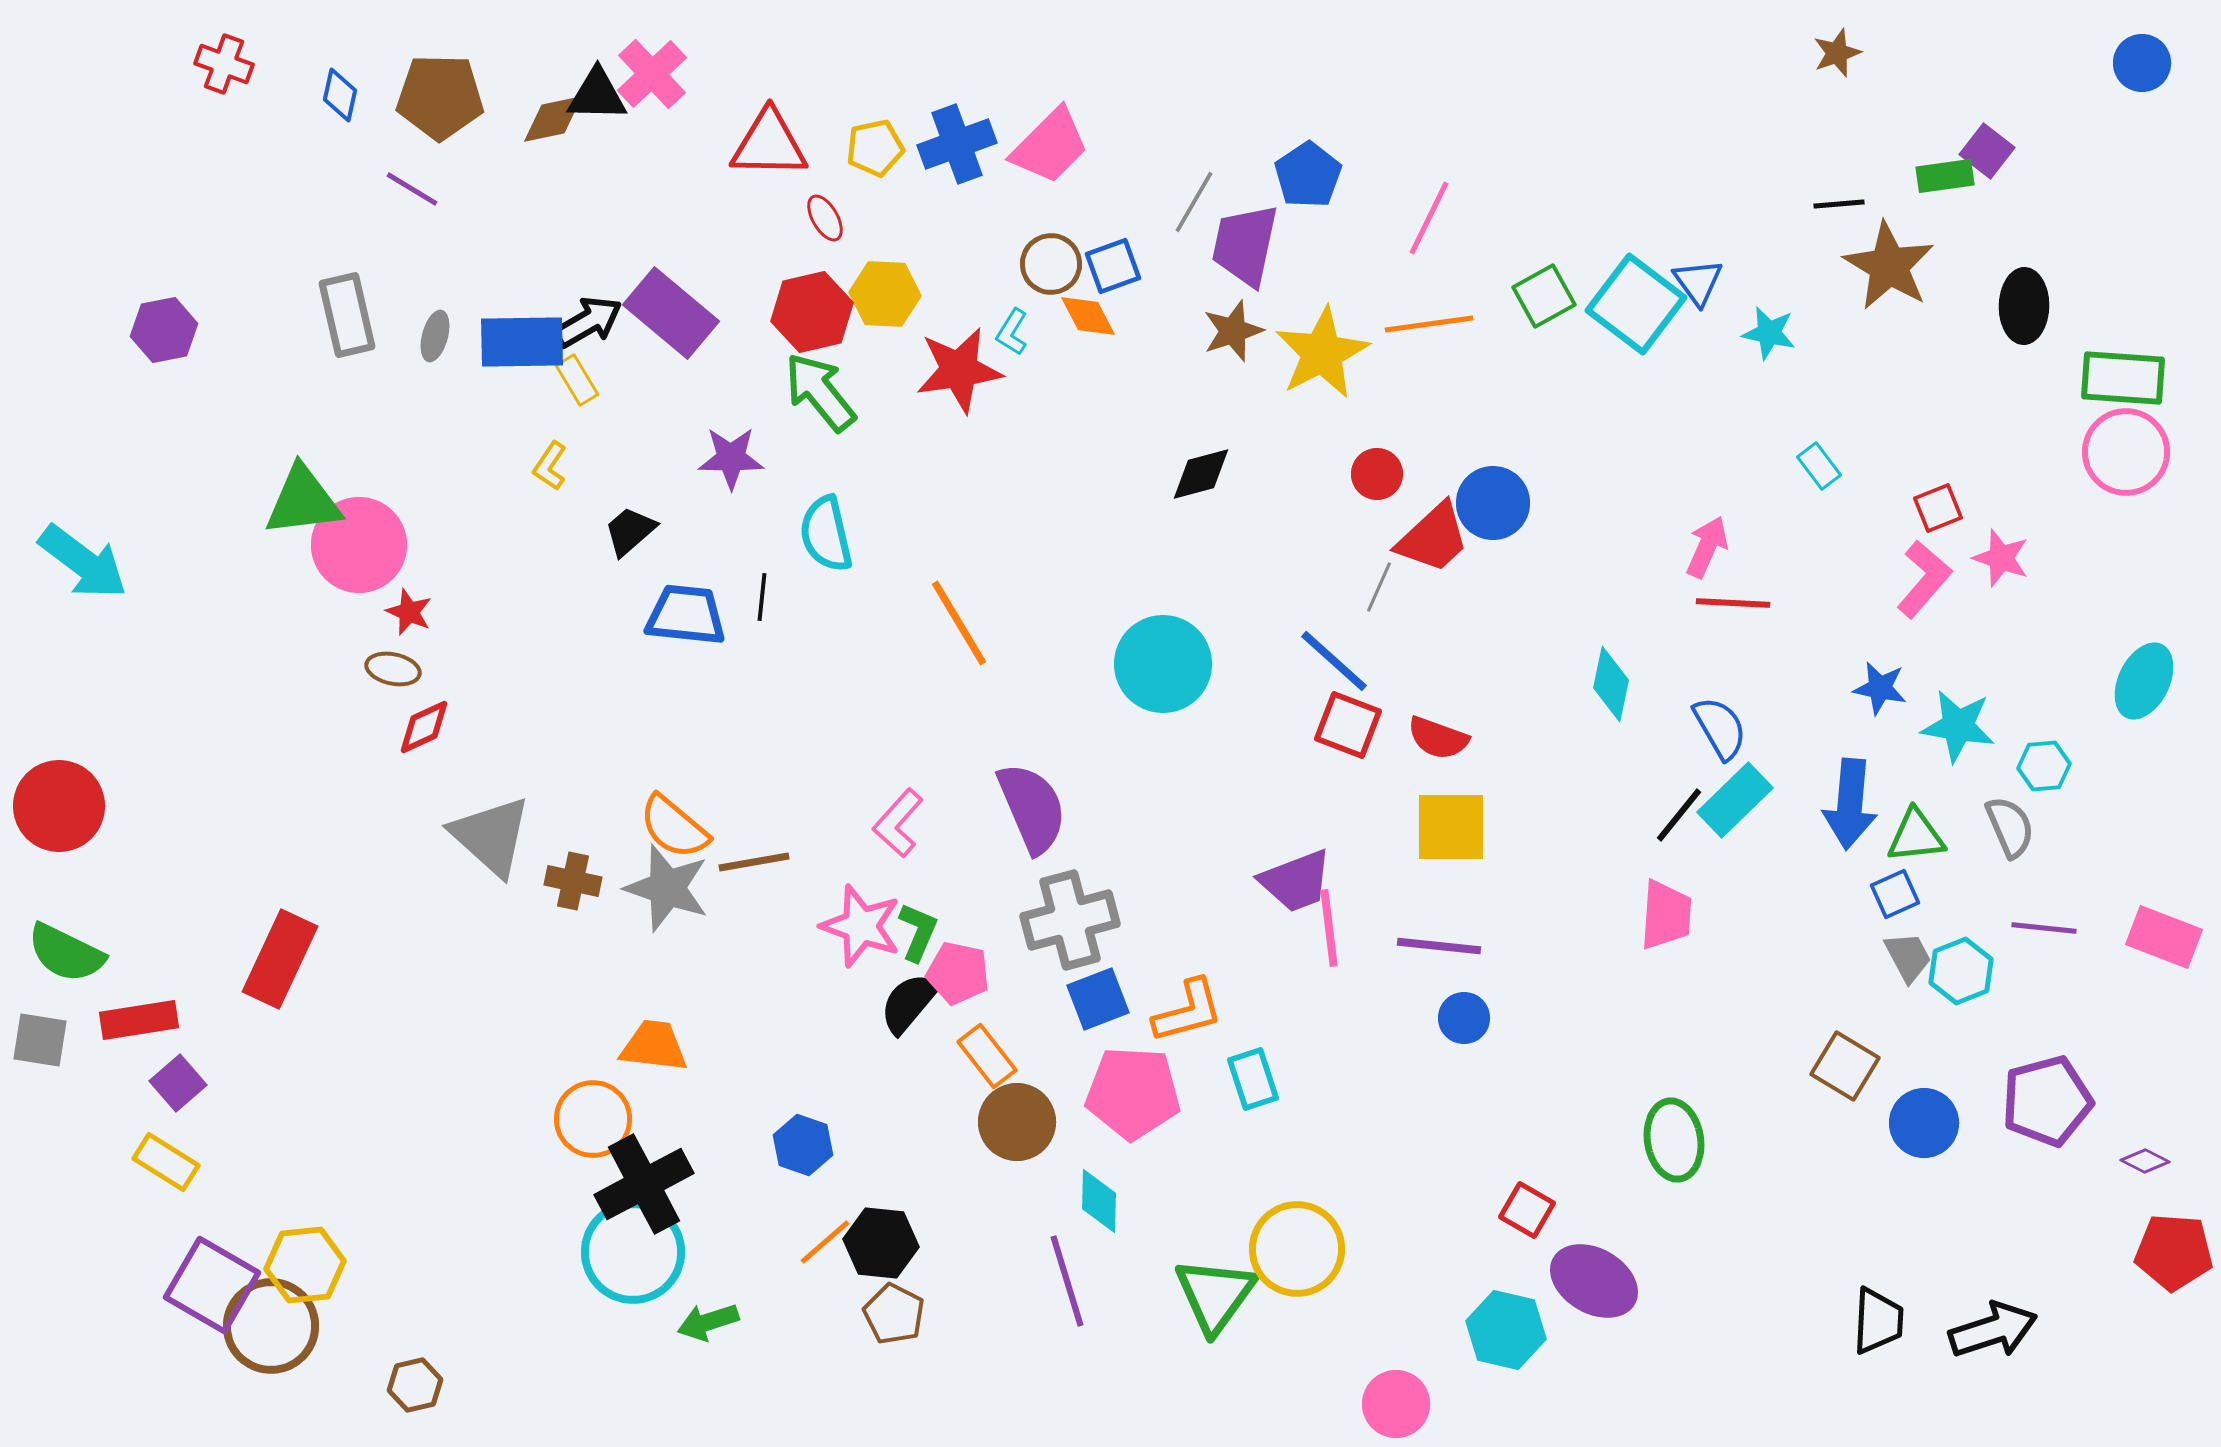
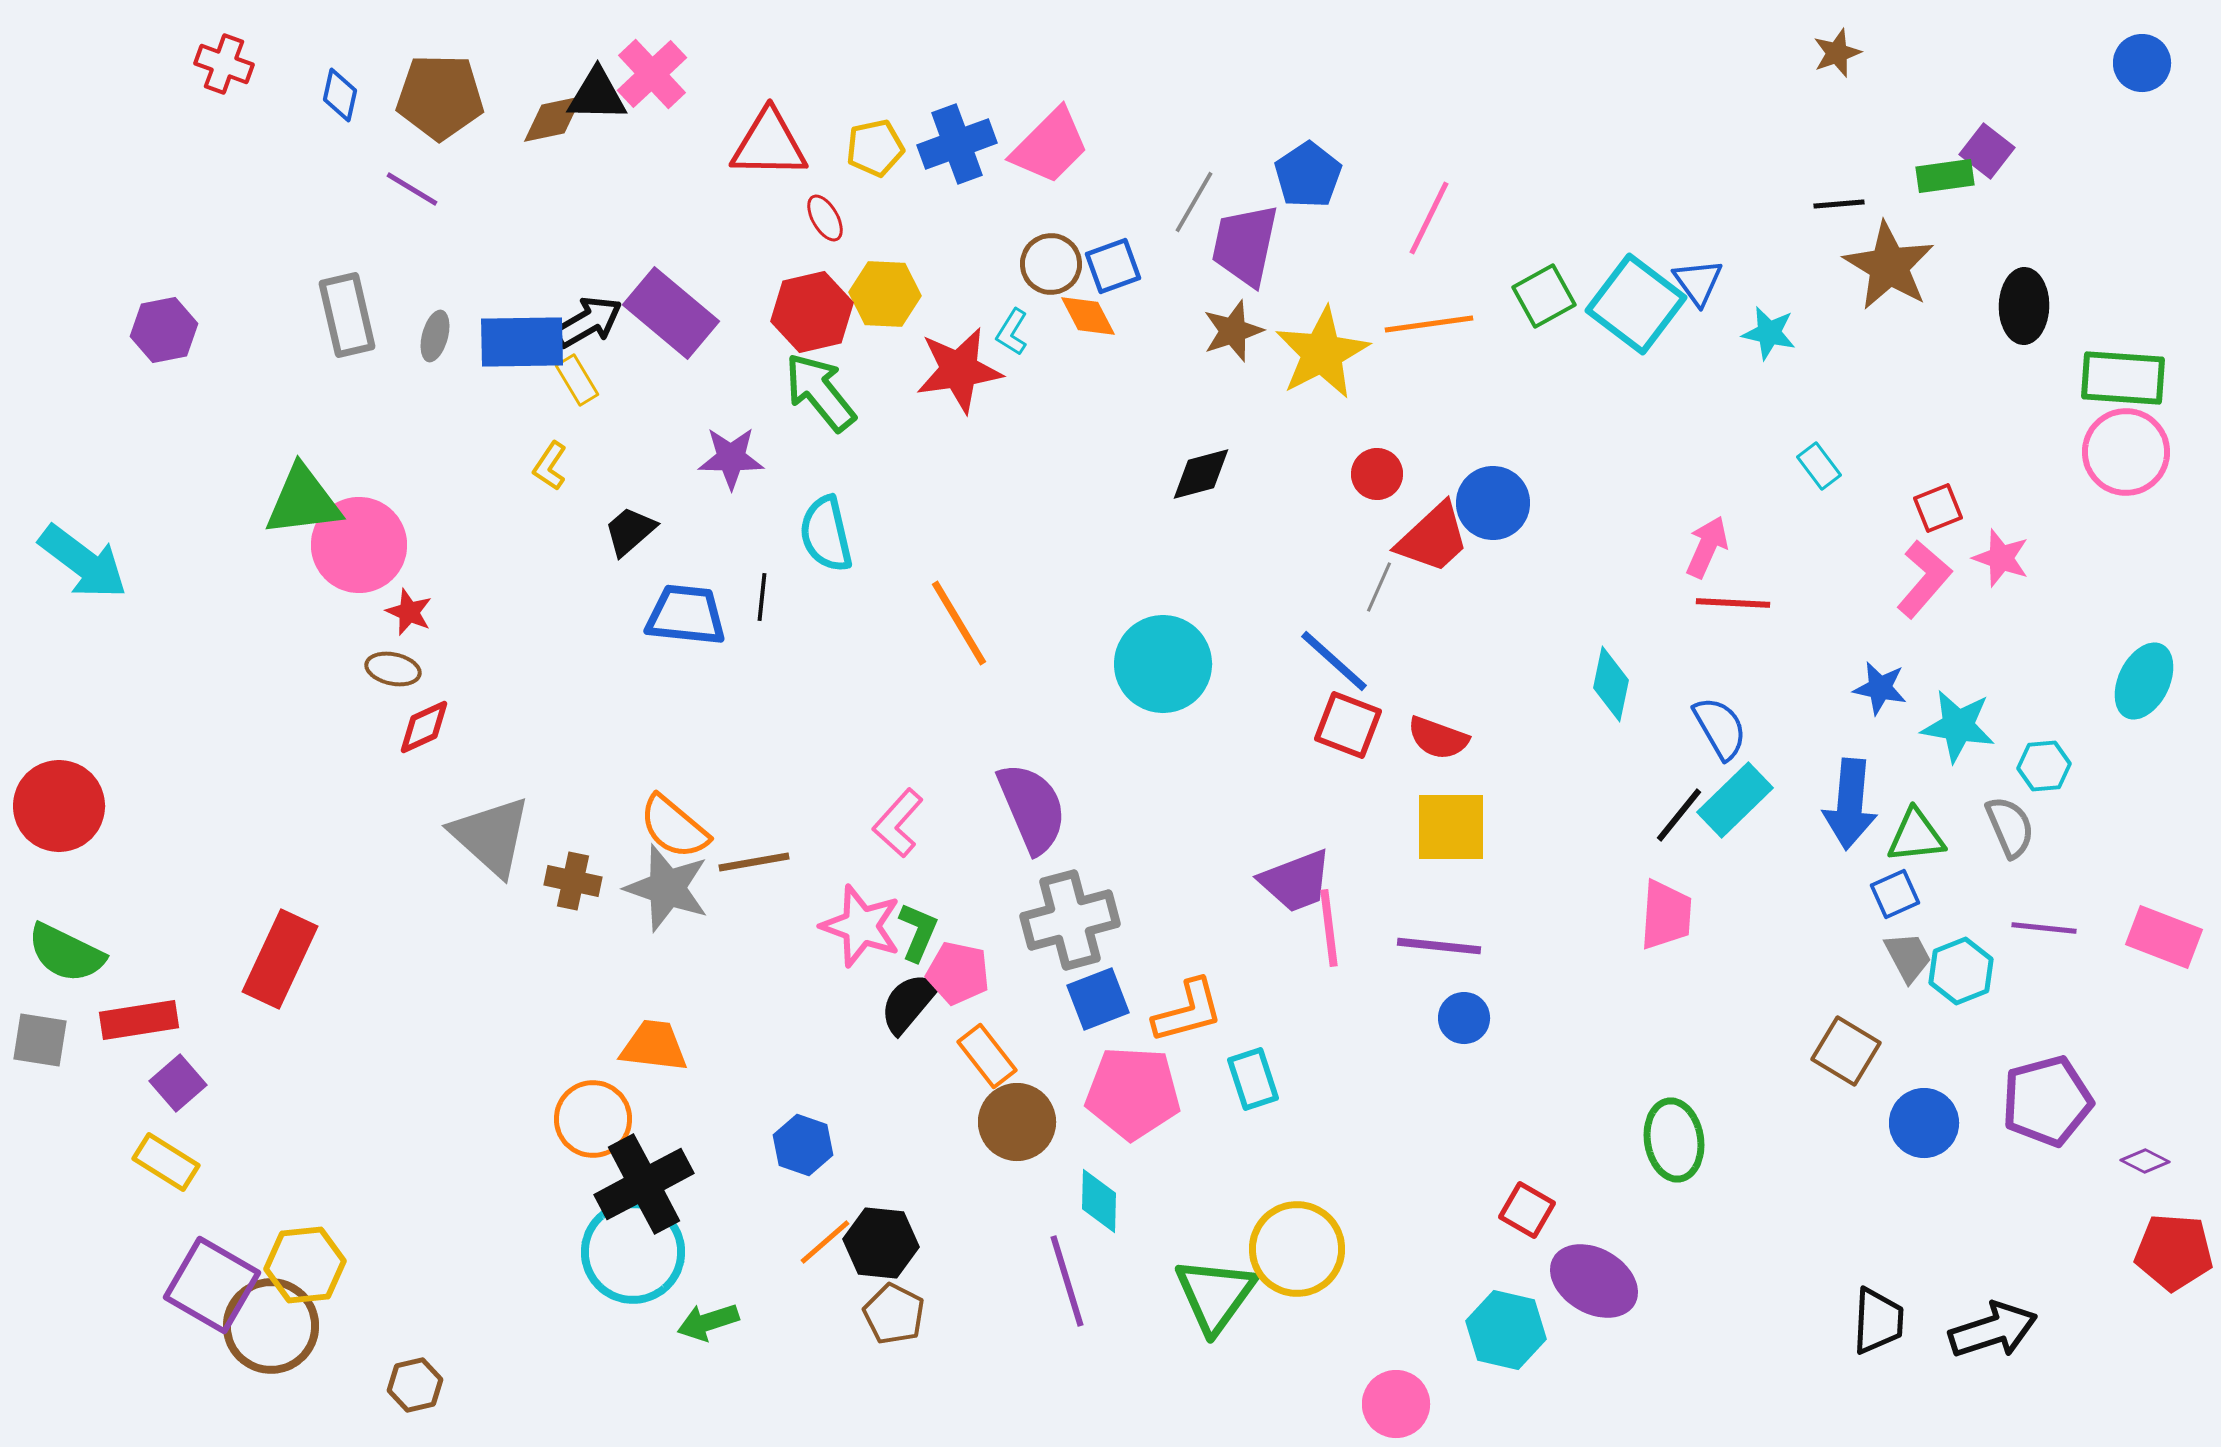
brown square at (1845, 1066): moved 1 px right, 15 px up
